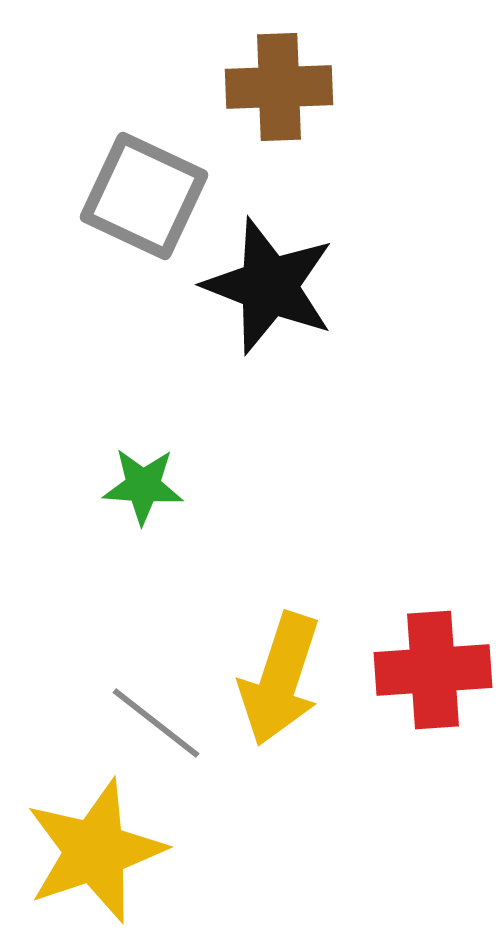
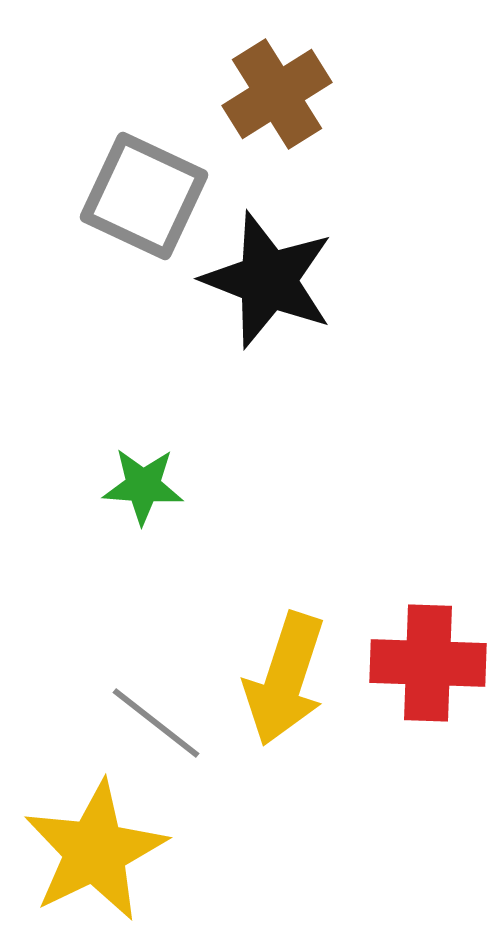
brown cross: moved 2 px left, 7 px down; rotated 30 degrees counterclockwise
black star: moved 1 px left, 6 px up
red cross: moved 5 px left, 7 px up; rotated 6 degrees clockwise
yellow arrow: moved 5 px right
yellow star: rotated 7 degrees counterclockwise
